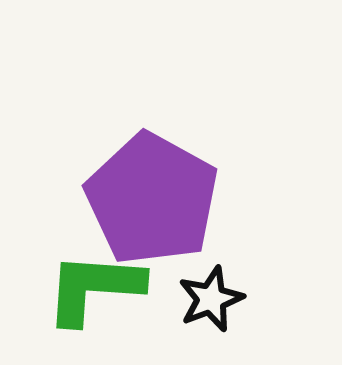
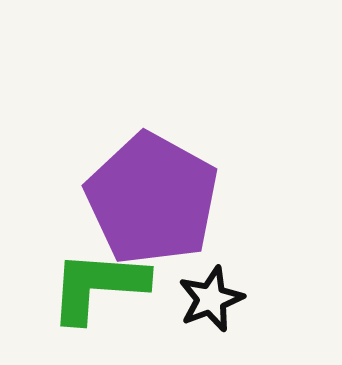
green L-shape: moved 4 px right, 2 px up
